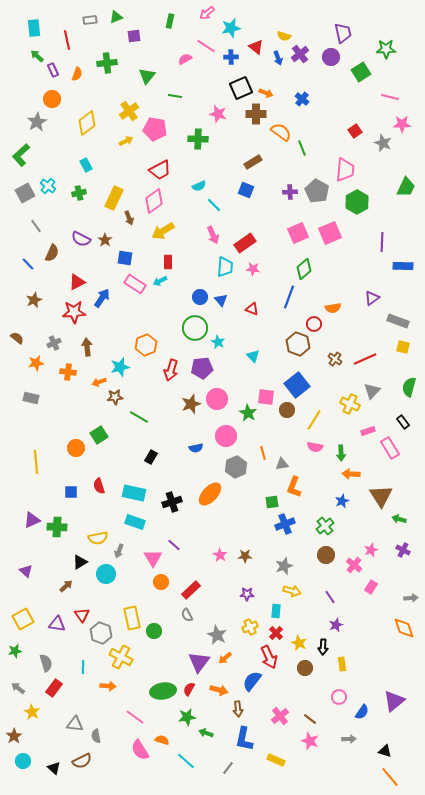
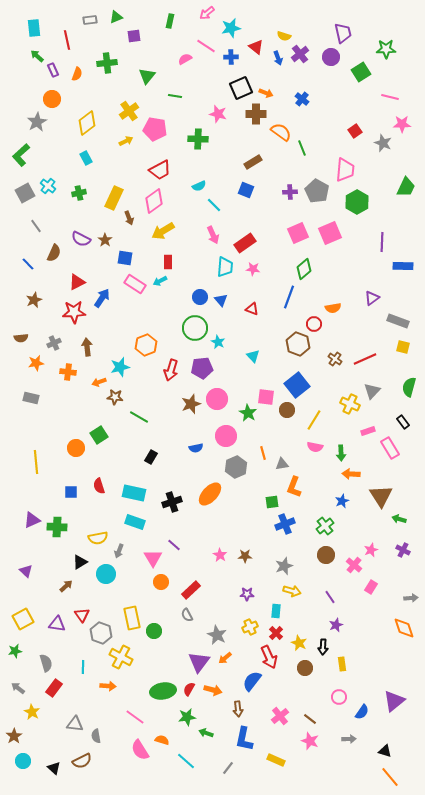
cyan rectangle at (86, 165): moved 7 px up
brown semicircle at (52, 253): moved 2 px right
brown semicircle at (17, 338): moved 4 px right; rotated 136 degrees clockwise
brown star at (115, 397): rotated 14 degrees clockwise
orange arrow at (219, 690): moved 6 px left
